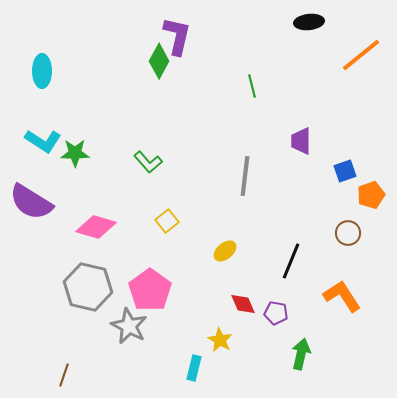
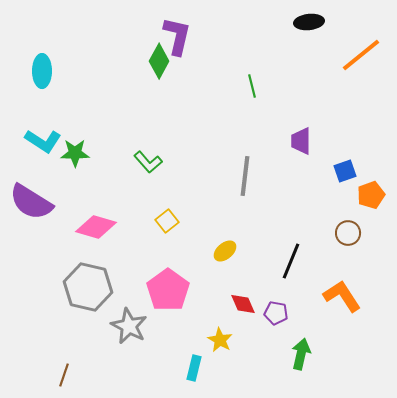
pink pentagon: moved 18 px right
